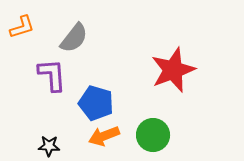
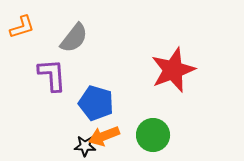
black star: moved 36 px right
